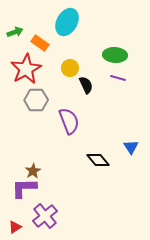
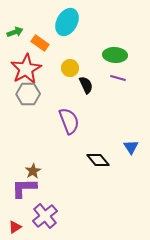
gray hexagon: moved 8 px left, 6 px up
